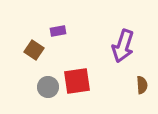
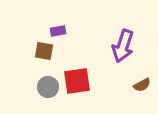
brown square: moved 10 px right, 1 px down; rotated 24 degrees counterclockwise
brown semicircle: rotated 66 degrees clockwise
